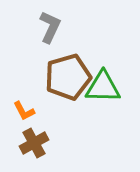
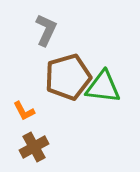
gray L-shape: moved 4 px left, 3 px down
green triangle: rotated 6 degrees clockwise
brown cross: moved 4 px down
